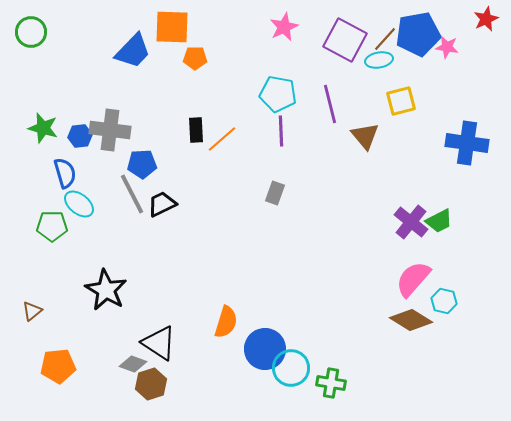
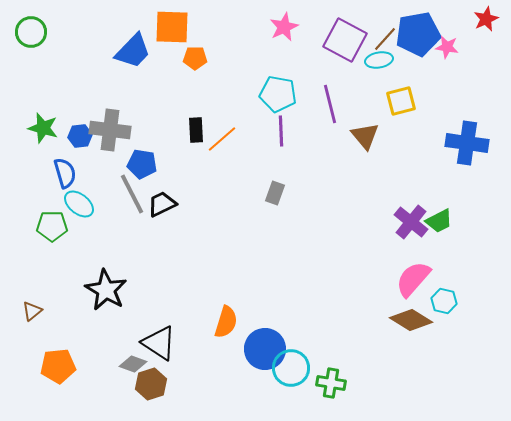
blue pentagon at (142, 164): rotated 12 degrees clockwise
